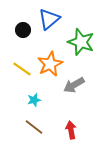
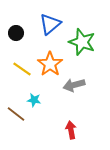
blue triangle: moved 1 px right, 5 px down
black circle: moved 7 px left, 3 px down
green star: moved 1 px right
orange star: rotated 10 degrees counterclockwise
gray arrow: rotated 15 degrees clockwise
cyan star: rotated 24 degrees clockwise
brown line: moved 18 px left, 13 px up
